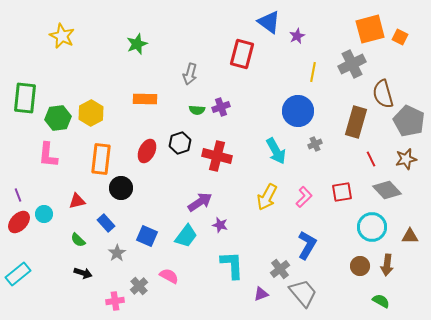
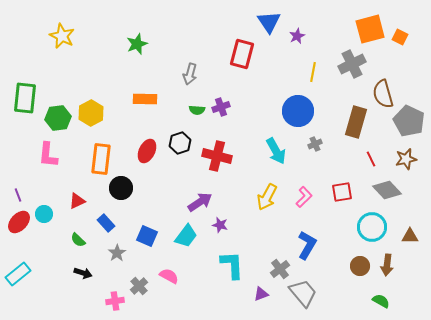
blue triangle at (269, 22): rotated 20 degrees clockwise
red triangle at (77, 201): rotated 12 degrees counterclockwise
